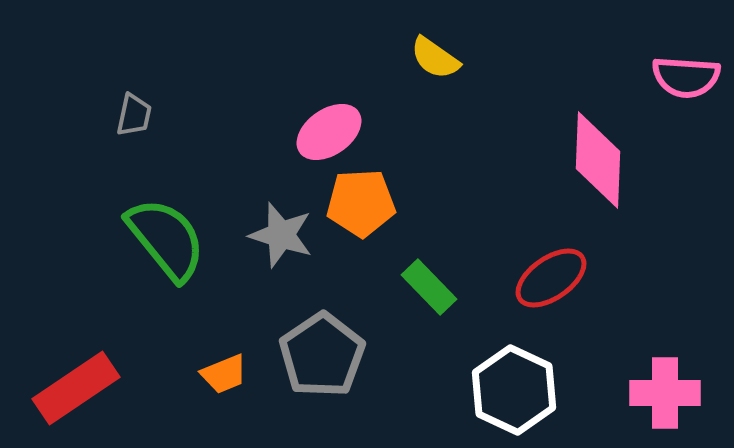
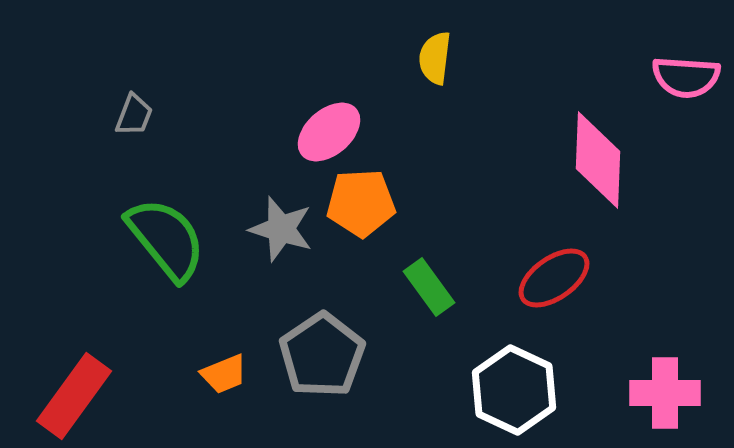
yellow semicircle: rotated 62 degrees clockwise
gray trapezoid: rotated 9 degrees clockwise
pink ellipse: rotated 6 degrees counterclockwise
gray star: moved 6 px up
red ellipse: moved 3 px right
green rectangle: rotated 8 degrees clockwise
red rectangle: moved 2 px left, 8 px down; rotated 20 degrees counterclockwise
